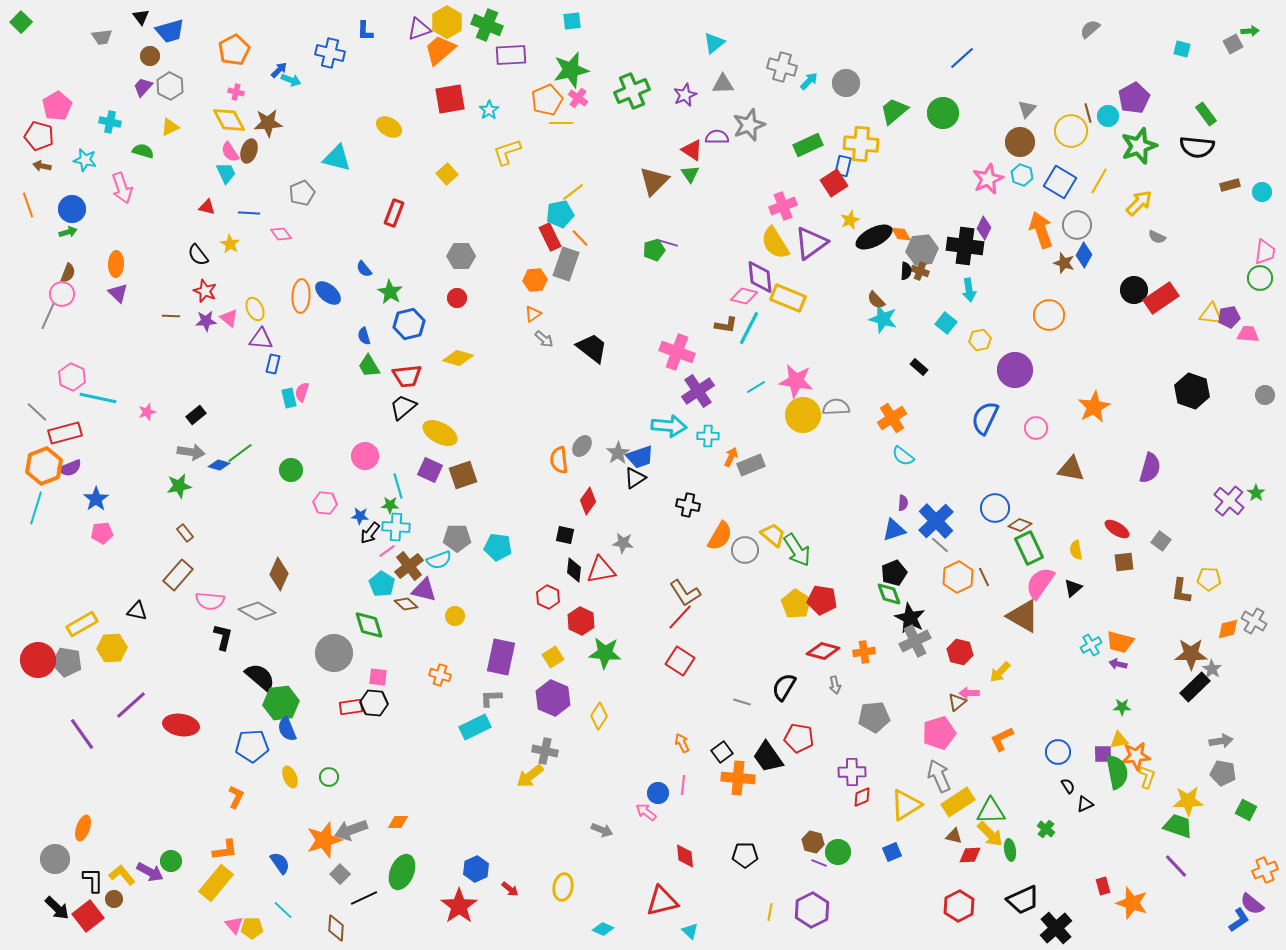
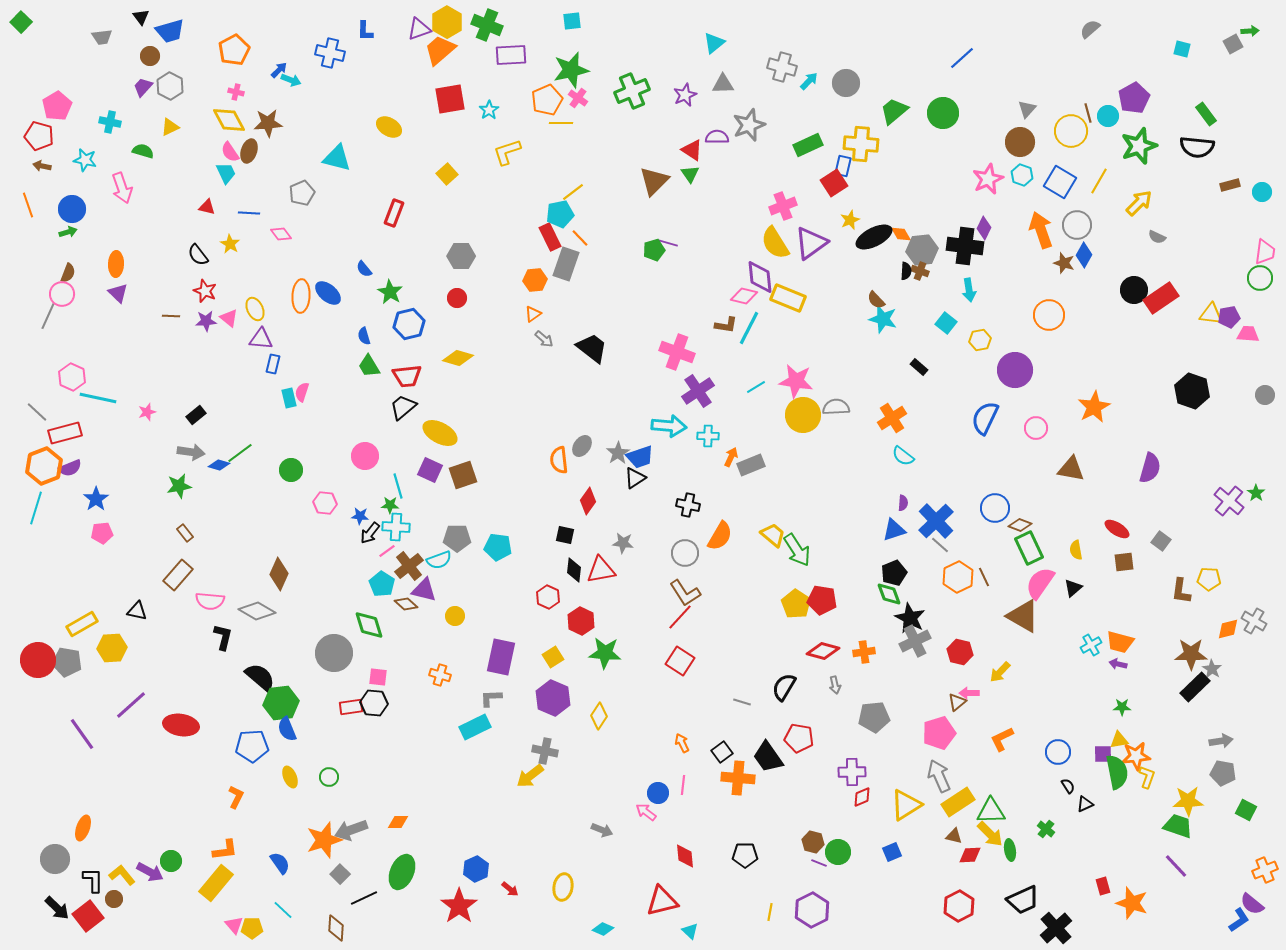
gray circle at (745, 550): moved 60 px left, 3 px down
